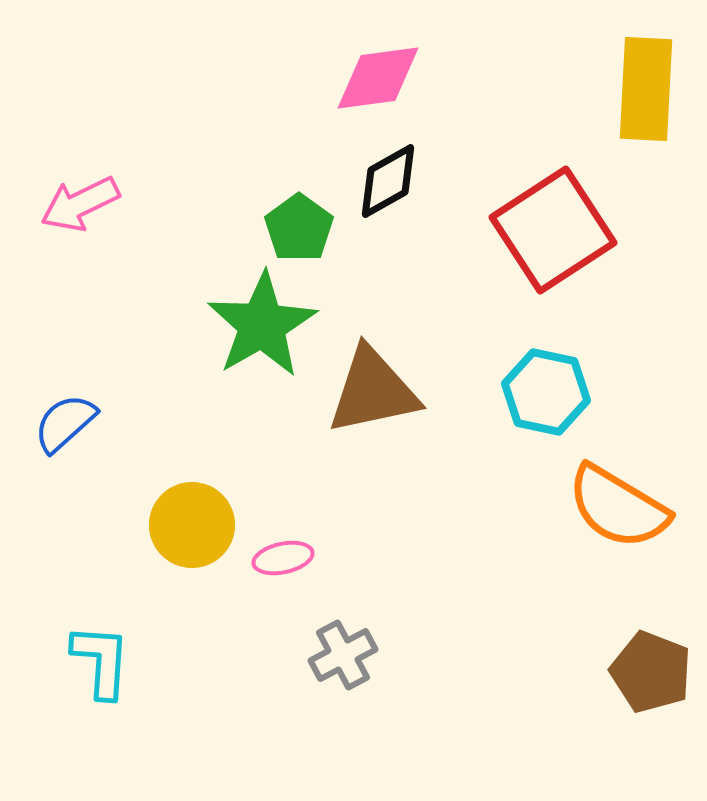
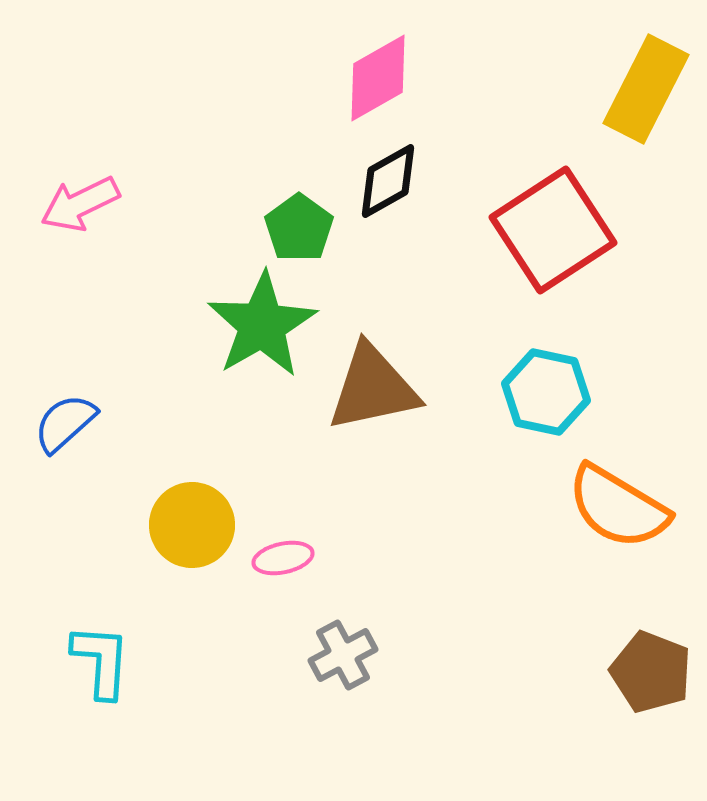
pink diamond: rotated 22 degrees counterclockwise
yellow rectangle: rotated 24 degrees clockwise
brown triangle: moved 3 px up
